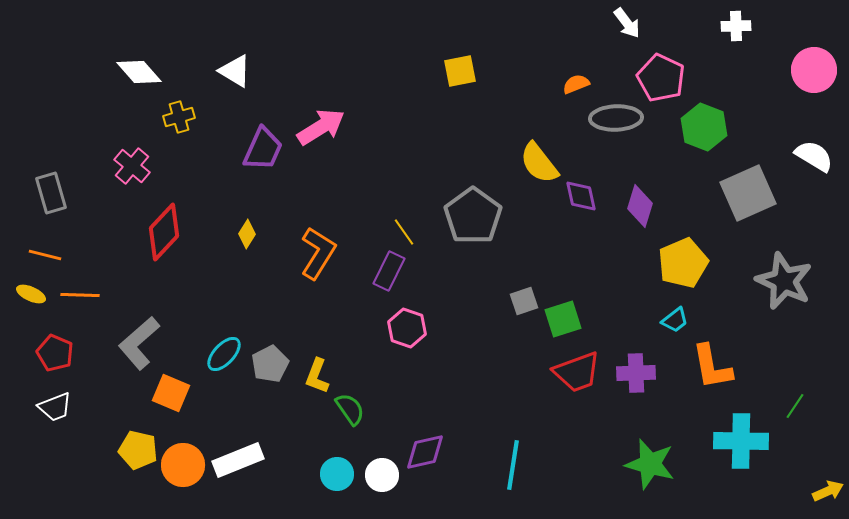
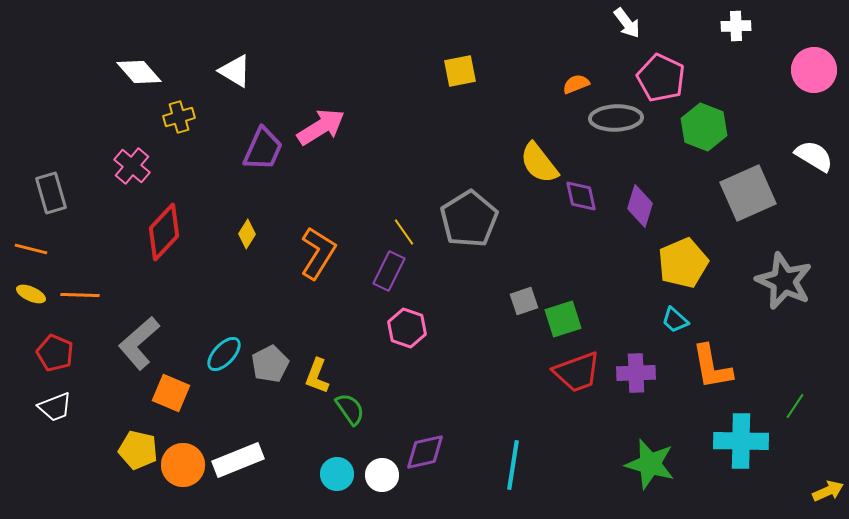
gray pentagon at (473, 216): moved 4 px left, 3 px down; rotated 4 degrees clockwise
orange line at (45, 255): moved 14 px left, 6 px up
cyan trapezoid at (675, 320): rotated 80 degrees clockwise
